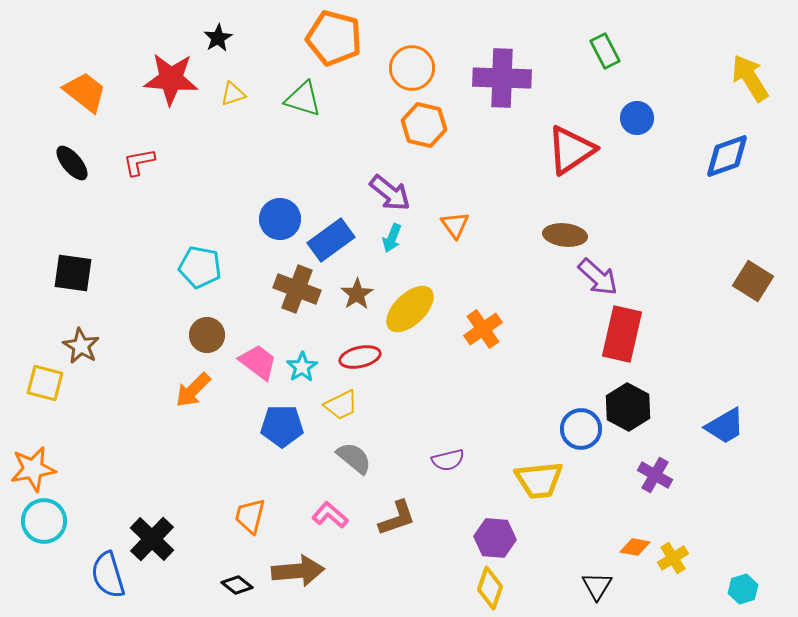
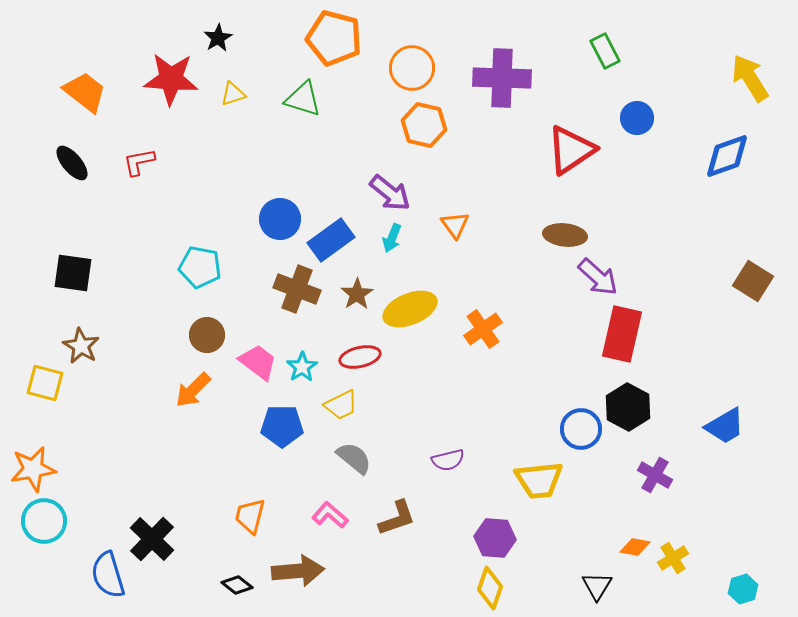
yellow ellipse at (410, 309): rotated 22 degrees clockwise
